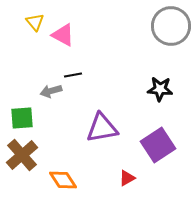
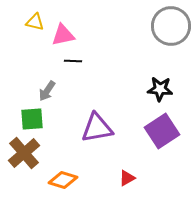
yellow triangle: rotated 36 degrees counterclockwise
pink triangle: rotated 40 degrees counterclockwise
black line: moved 14 px up; rotated 12 degrees clockwise
gray arrow: moved 4 px left; rotated 40 degrees counterclockwise
green square: moved 10 px right, 1 px down
purple triangle: moved 5 px left
purple square: moved 4 px right, 14 px up
brown cross: moved 2 px right, 2 px up
orange diamond: rotated 40 degrees counterclockwise
